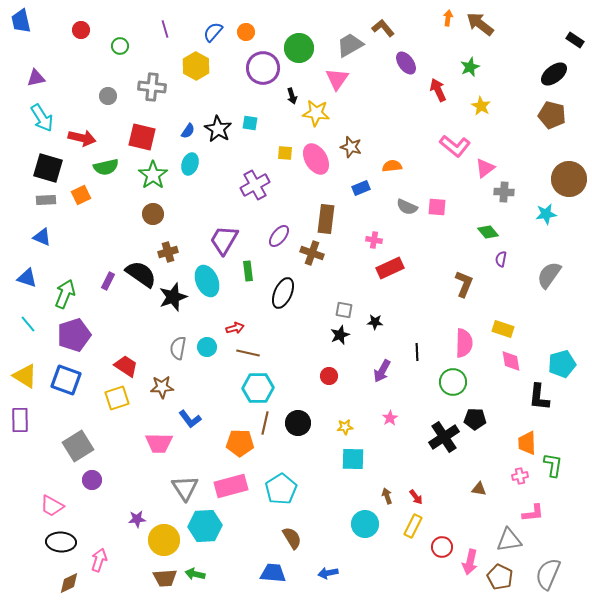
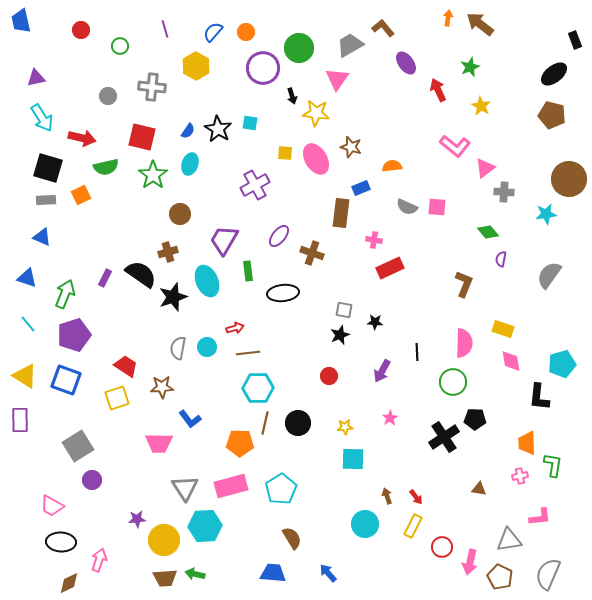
black rectangle at (575, 40): rotated 36 degrees clockwise
brown circle at (153, 214): moved 27 px right
brown rectangle at (326, 219): moved 15 px right, 6 px up
purple rectangle at (108, 281): moved 3 px left, 3 px up
black ellipse at (283, 293): rotated 60 degrees clockwise
brown line at (248, 353): rotated 20 degrees counterclockwise
pink L-shape at (533, 513): moved 7 px right, 4 px down
blue arrow at (328, 573): rotated 60 degrees clockwise
